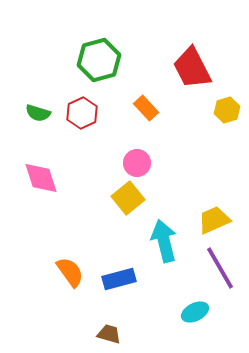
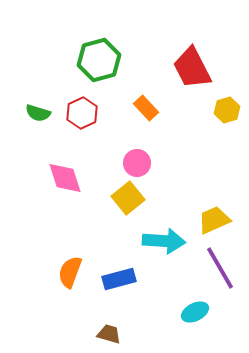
pink diamond: moved 24 px right
cyan arrow: rotated 108 degrees clockwise
orange semicircle: rotated 124 degrees counterclockwise
